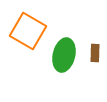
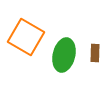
orange square: moved 2 px left, 6 px down
